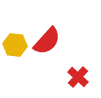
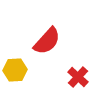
yellow hexagon: moved 25 px down; rotated 10 degrees counterclockwise
